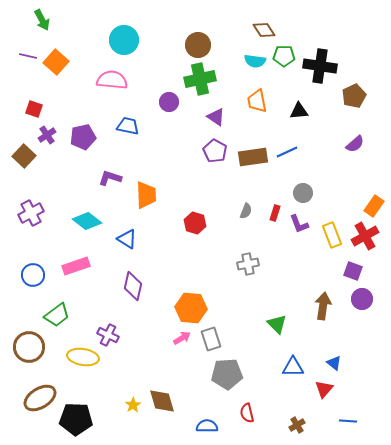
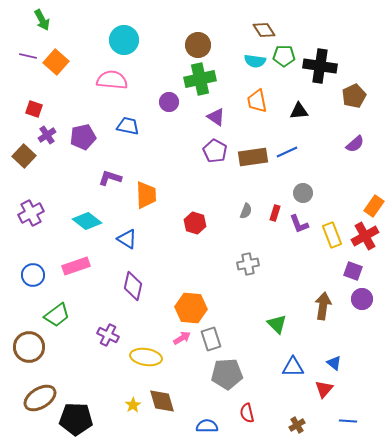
yellow ellipse at (83, 357): moved 63 px right
